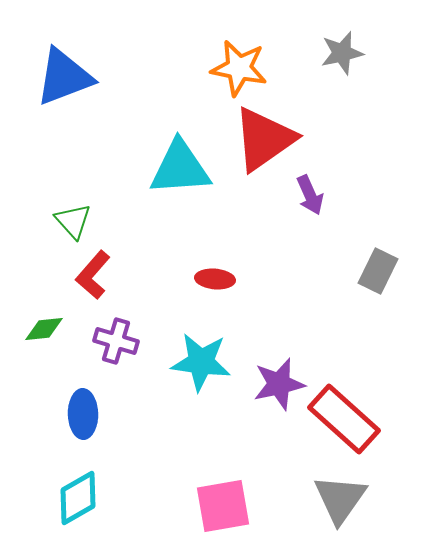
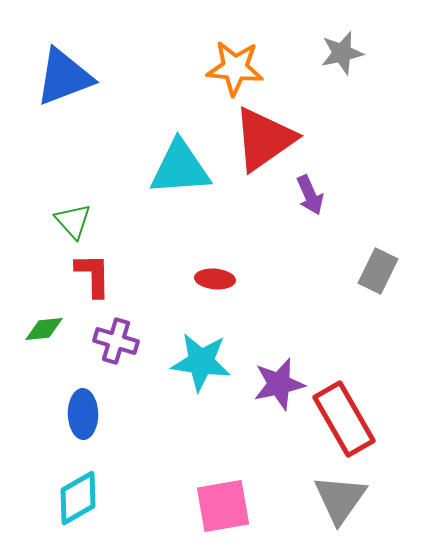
orange star: moved 4 px left; rotated 6 degrees counterclockwise
red L-shape: rotated 138 degrees clockwise
red rectangle: rotated 18 degrees clockwise
